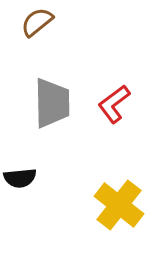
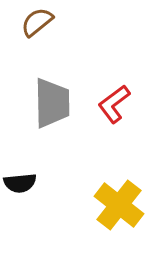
black semicircle: moved 5 px down
